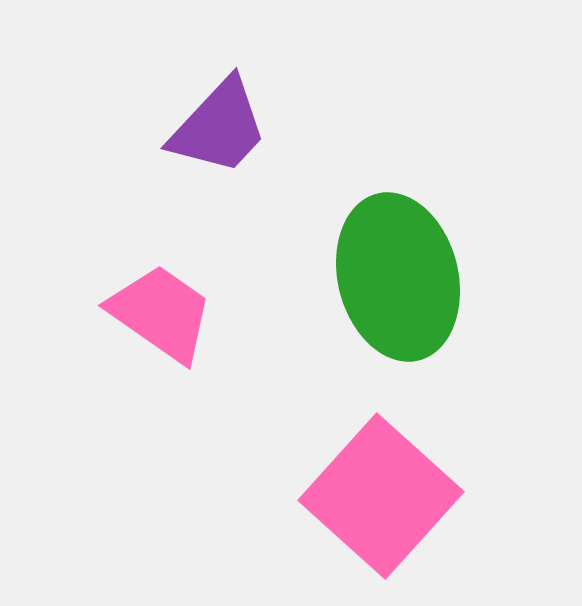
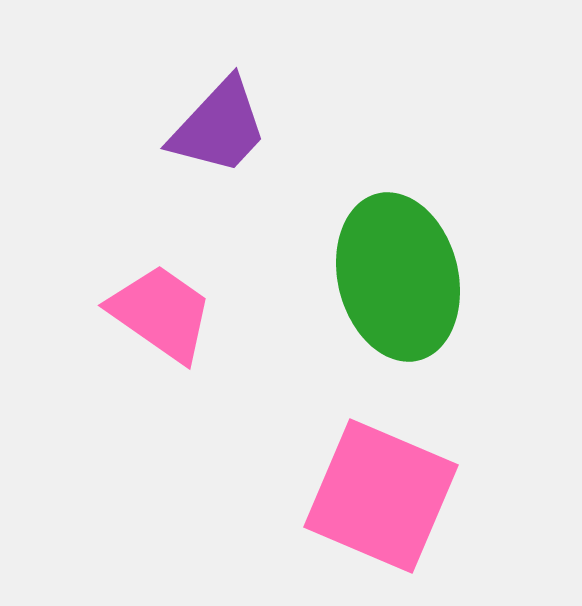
pink square: rotated 19 degrees counterclockwise
